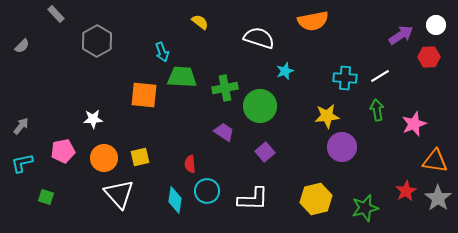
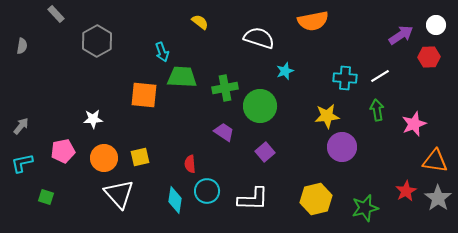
gray semicircle: rotated 35 degrees counterclockwise
